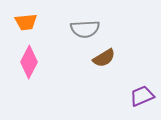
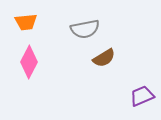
gray semicircle: rotated 8 degrees counterclockwise
